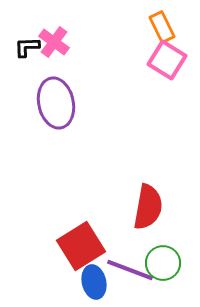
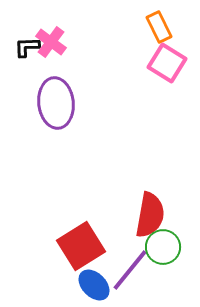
orange rectangle: moved 3 px left
pink cross: moved 3 px left
pink square: moved 3 px down
purple ellipse: rotated 6 degrees clockwise
red semicircle: moved 2 px right, 8 px down
green circle: moved 16 px up
purple line: rotated 72 degrees counterclockwise
blue ellipse: moved 3 px down; rotated 32 degrees counterclockwise
